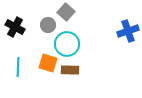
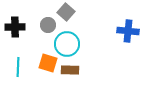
black cross: rotated 30 degrees counterclockwise
blue cross: rotated 25 degrees clockwise
